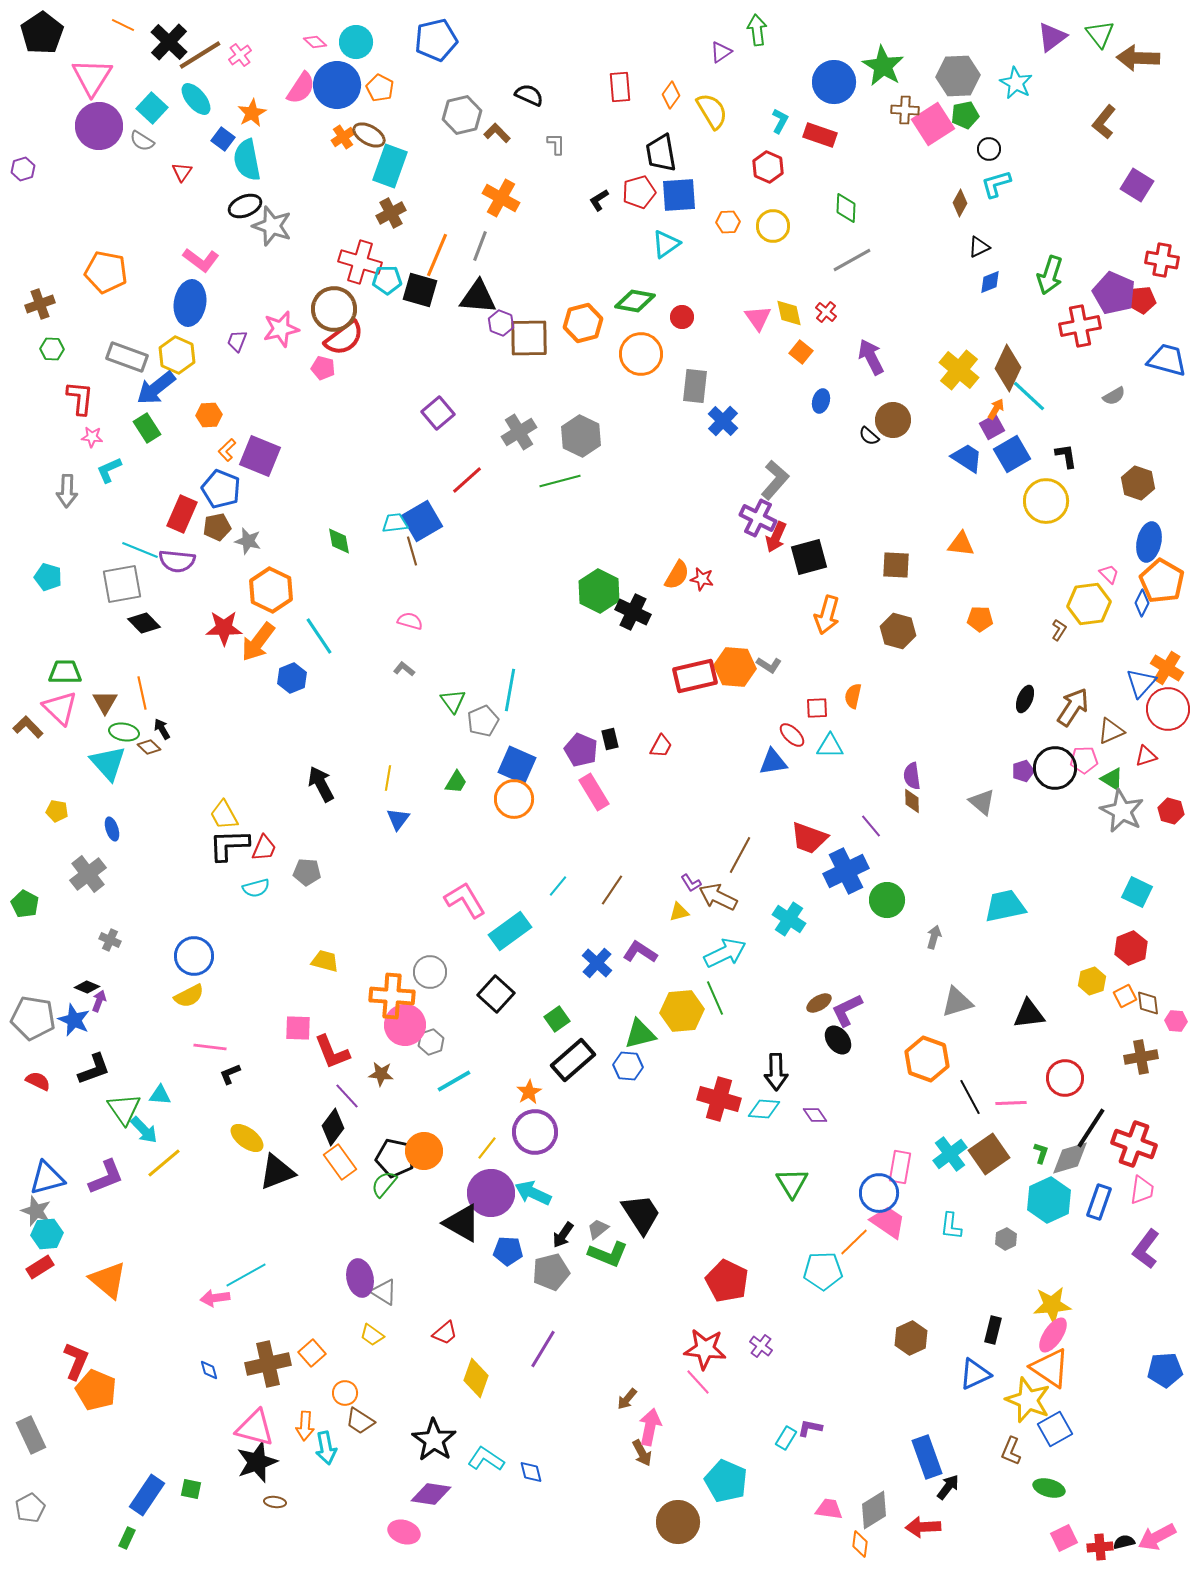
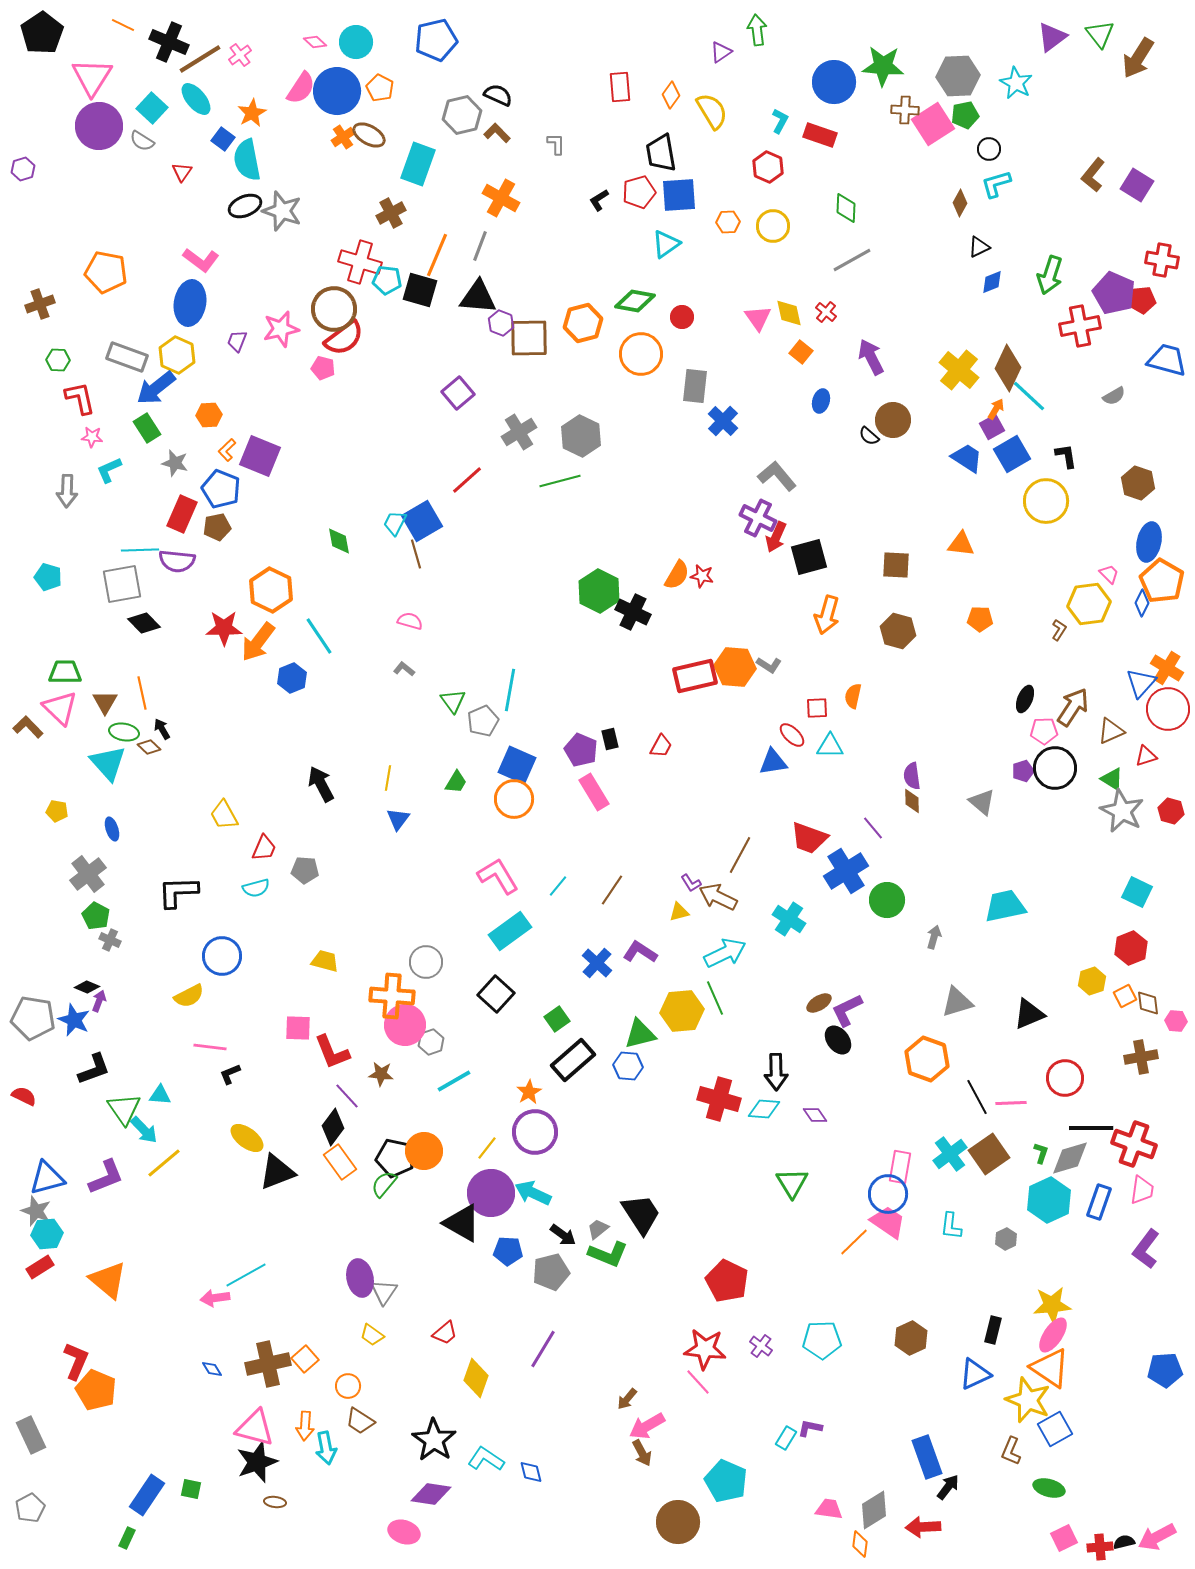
black cross at (169, 42): rotated 21 degrees counterclockwise
brown line at (200, 55): moved 4 px down
brown arrow at (1138, 58): rotated 60 degrees counterclockwise
green star at (883, 66): rotated 27 degrees counterclockwise
blue circle at (337, 85): moved 6 px down
black semicircle at (529, 95): moved 31 px left
brown L-shape at (1104, 122): moved 11 px left, 53 px down
cyan rectangle at (390, 166): moved 28 px right, 2 px up
gray star at (272, 226): moved 10 px right, 15 px up
cyan pentagon at (387, 280): rotated 8 degrees clockwise
blue diamond at (990, 282): moved 2 px right
green hexagon at (52, 349): moved 6 px right, 11 px down
red L-shape at (80, 398): rotated 18 degrees counterclockwise
purple square at (438, 413): moved 20 px right, 20 px up
gray L-shape at (775, 480): moved 2 px right, 4 px up; rotated 81 degrees counterclockwise
cyan trapezoid at (395, 523): rotated 56 degrees counterclockwise
gray star at (248, 541): moved 73 px left, 78 px up
cyan line at (140, 550): rotated 24 degrees counterclockwise
brown line at (412, 551): moved 4 px right, 3 px down
red star at (702, 579): moved 3 px up
pink pentagon at (1084, 760): moved 40 px left, 29 px up
purple line at (871, 826): moved 2 px right, 2 px down
black L-shape at (229, 845): moved 51 px left, 47 px down
blue cross at (846, 871): rotated 6 degrees counterclockwise
gray pentagon at (307, 872): moved 2 px left, 2 px up
pink L-shape at (465, 900): moved 33 px right, 24 px up
green pentagon at (25, 904): moved 71 px right, 12 px down
blue circle at (194, 956): moved 28 px right
gray circle at (430, 972): moved 4 px left, 10 px up
black triangle at (1029, 1014): rotated 16 degrees counterclockwise
red semicircle at (38, 1081): moved 14 px left, 15 px down
black line at (970, 1097): moved 7 px right
black line at (1091, 1128): rotated 57 degrees clockwise
blue circle at (879, 1193): moved 9 px right, 1 px down
black arrow at (563, 1235): rotated 88 degrees counterclockwise
cyan pentagon at (823, 1271): moved 1 px left, 69 px down
gray triangle at (384, 1292): rotated 32 degrees clockwise
orange square at (312, 1353): moved 7 px left, 6 px down
blue diamond at (209, 1370): moved 3 px right, 1 px up; rotated 15 degrees counterclockwise
orange circle at (345, 1393): moved 3 px right, 7 px up
pink arrow at (650, 1427): moved 3 px left, 1 px up; rotated 132 degrees counterclockwise
